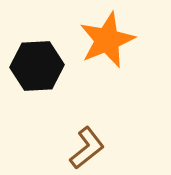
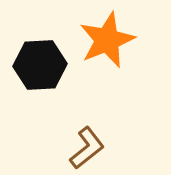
black hexagon: moved 3 px right, 1 px up
